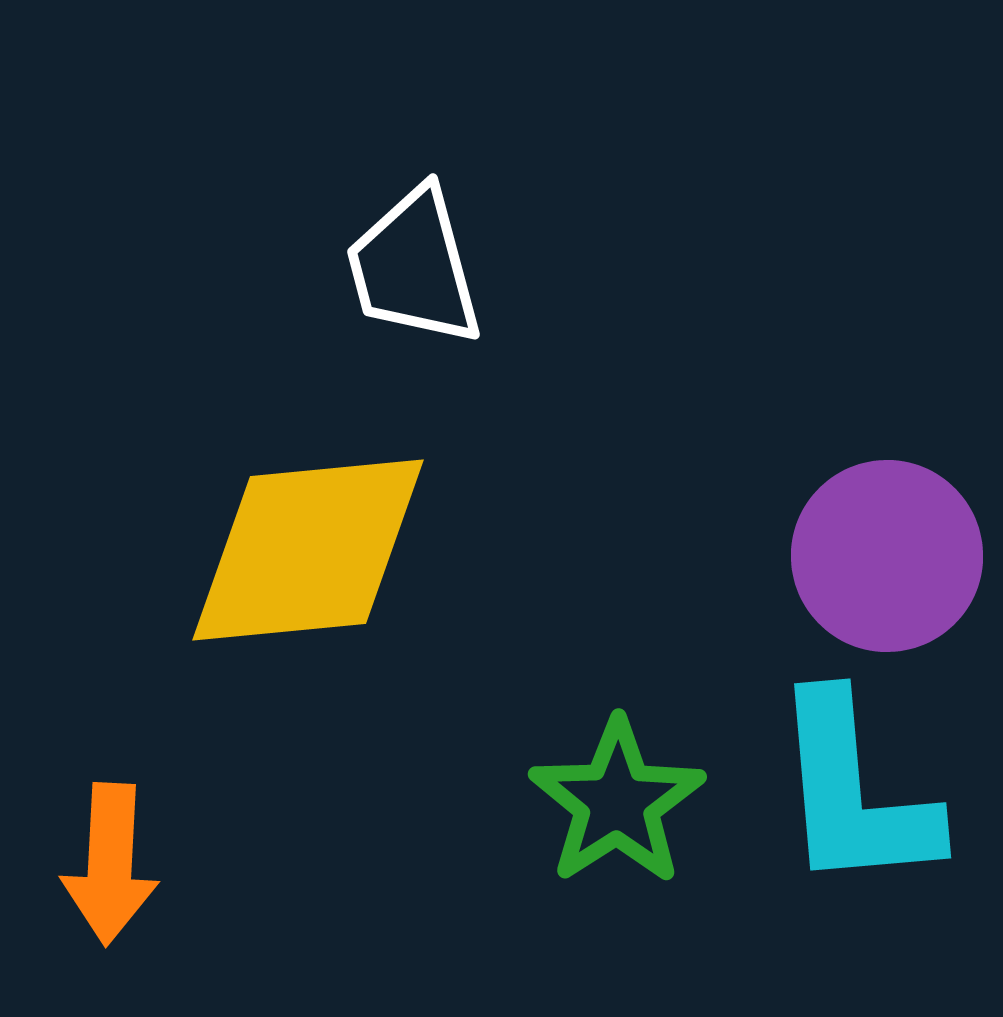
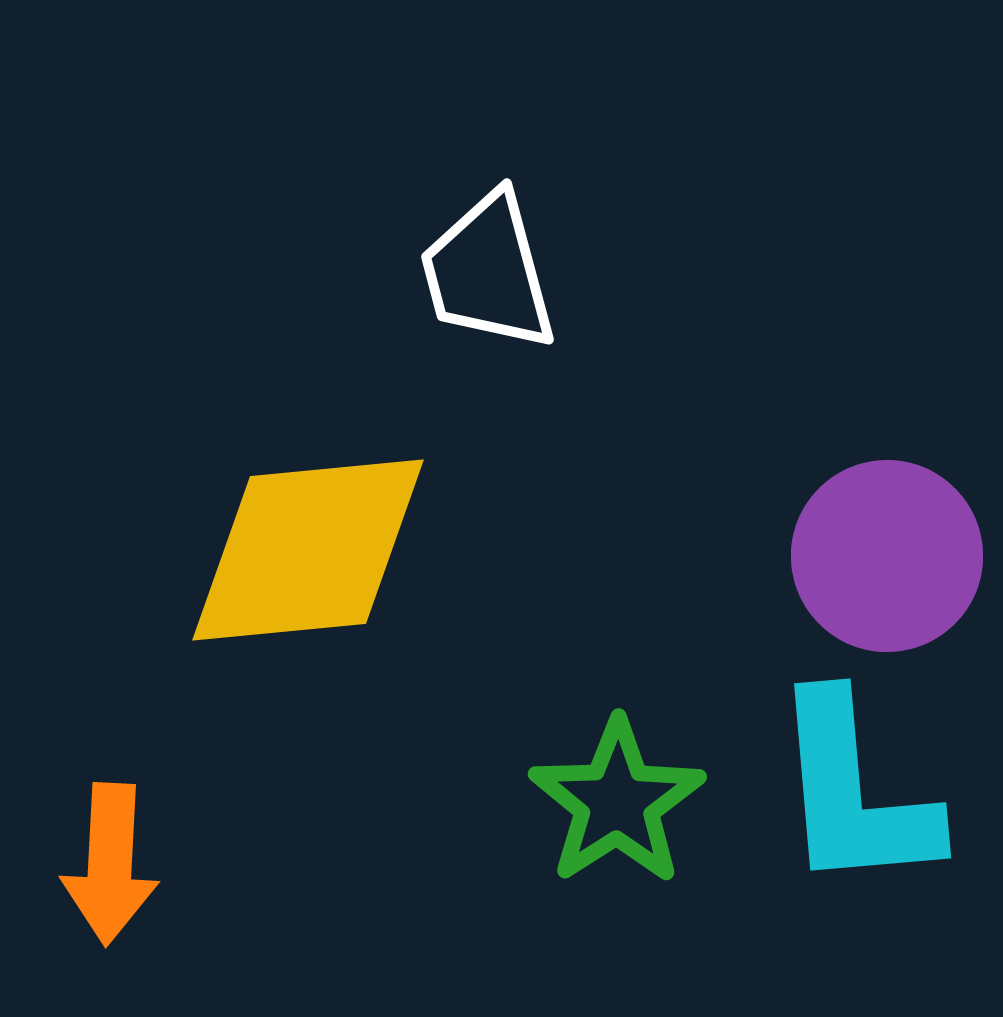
white trapezoid: moved 74 px right, 5 px down
